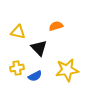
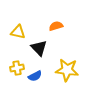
yellow star: rotated 15 degrees clockwise
